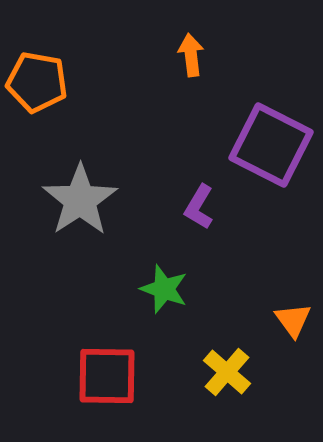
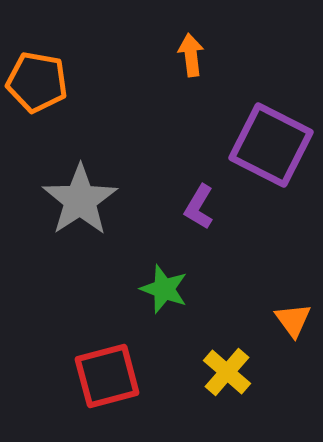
red square: rotated 16 degrees counterclockwise
